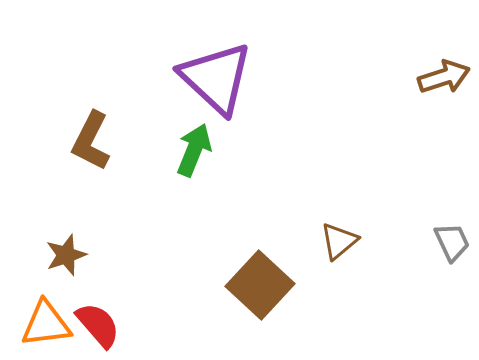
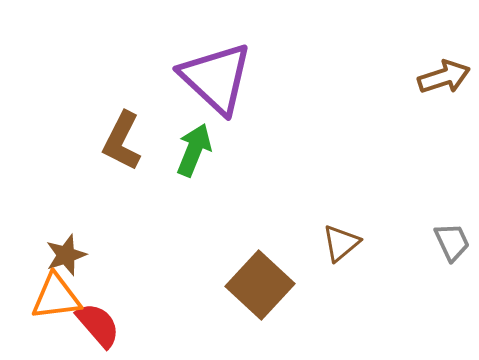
brown L-shape: moved 31 px right
brown triangle: moved 2 px right, 2 px down
orange triangle: moved 10 px right, 27 px up
